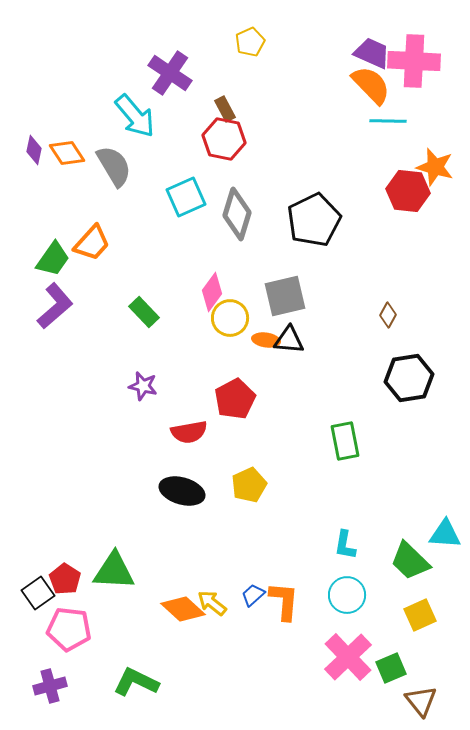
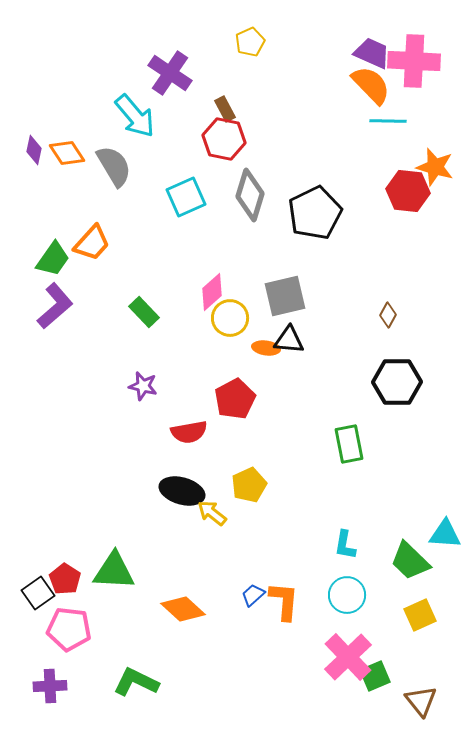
gray diamond at (237, 214): moved 13 px right, 19 px up
black pentagon at (314, 220): moved 1 px right, 7 px up
pink diamond at (212, 292): rotated 12 degrees clockwise
orange ellipse at (266, 340): moved 8 px down
black hexagon at (409, 378): moved 12 px left, 4 px down; rotated 9 degrees clockwise
green rectangle at (345, 441): moved 4 px right, 3 px down
yellow arrow at (212, 603): moved 90 px up
green square at (391, 668): moved 16 px left, 8 px down
purple cross at (50, 686): rotated 12 degrees clockwise
